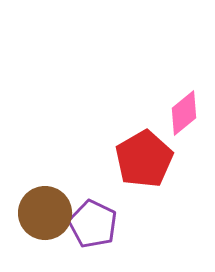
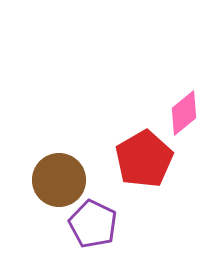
brown circle: moved 14 px right, 33 px up
